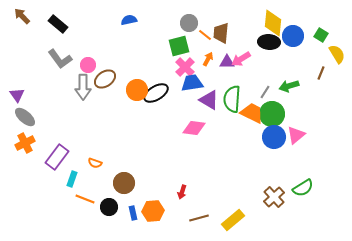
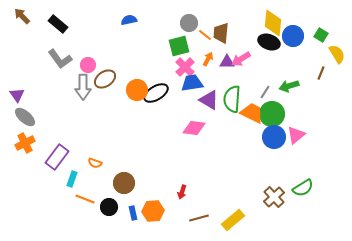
black ellipse at (269, 42): rotated 15 degrees clockwise
